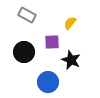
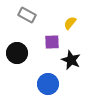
black circle: moved 7 px left, 1 px down
blue circle: moved 2 px down
